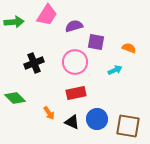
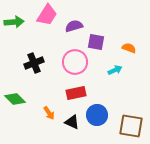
green diamond: moved 1 px down
blue circle: moved 4 px up
brown square: moved 3 px right
